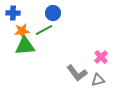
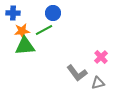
gray triangle: moved 3 px down
